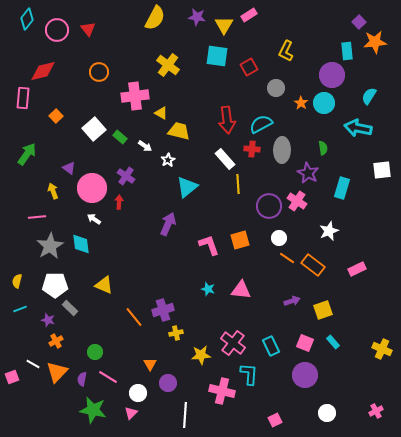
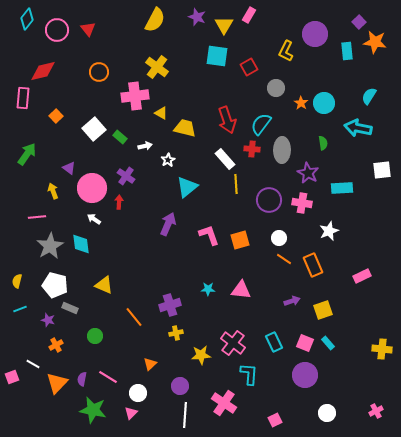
pink rectangle at (249, 15): rotated 28 degrees counterclockwise
purple star at (197, 17): rotated 12 degrees clockwise
yellow semicircle at (155, 18): moved 2 px down
orange star at (375, 42): rotated 15 degrees clockwise
yellow cross at (168, 65): moved 11 px left, 2 px down
purple circle at (332, 75): moved 17 px left, 41 px up
red arrow at (227, 120): rotated 12 degrees counterclockwise
cyan semicircle at (261, 124): rotated 25 degrees counterclockwise
yellow trapezoid at (179, 131): moved 6 px right, 3 px up
white arrow at (145, 146): rotated 48 degrees counterclockwise
green semicircle at (323, 148): moved 5 px up
yellow line at (238, 184): moved 2 px left
cyan rectangle at (342, 188): rotated 70 degrees clockwise
pink cross at (297, 201): moved 5 px right, 2 px down; rotated 24 degrees counterclockwise
purple circle at (269, 206): moved 6 px up
pink L-shape at (209, 245): moved 10 px up
orange line at (287, 258): moved 3 px left, 1 px down
orange rectangle at (313, 265): rotated 30 degrees clockwise
pink rectangle at (357, 269): moved 5 px right, 7 px down
white pentagon at (55, 285): rotated 15 degrees clockwise
cyan star at (208, 289): rotated 16 degrees counterclockwise
gray rectangle at (70, 308): rotated 21 degrees counterclockwise
purple cross at (163, 310): moved 7 px right, 5 px up
orange cross at (56, 341): moved 4 px down
cyan rectangle at (333, 342): moved 5 px left, 1 px down
cyan rectangle at (271, 346): moved 3 px right, 4 px up
yellow cross at (382, 349): rotated 18 degrees counterclockwise
green circle at (95, 352): moved 16 px up
orange triangle at (150, 364): rotated 16 degrees clockwise
orange triangle at (57, 372): moved 11 px down
purple circle at (168, 383): moved 12 px right, 3 px down
pink cross at (222, 391): moved 2 px right, 12 px down; rotated 20 degrees clockwise
